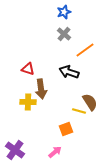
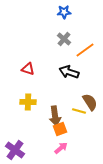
blue star: rotated 16 degrees clockwise
gray cross: moved 5 px down
brown arrow: moved 14 px right, 27 px down
orange square: moved 6 px left
pink arrow: moved 6 px right, 4 px up
